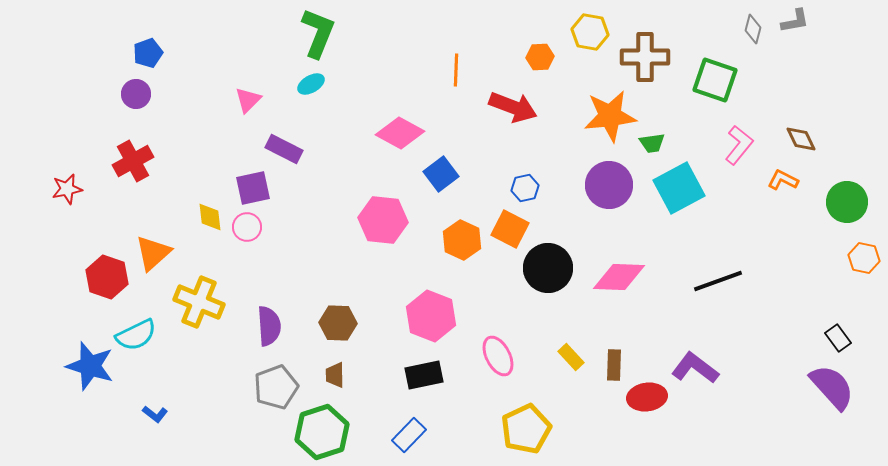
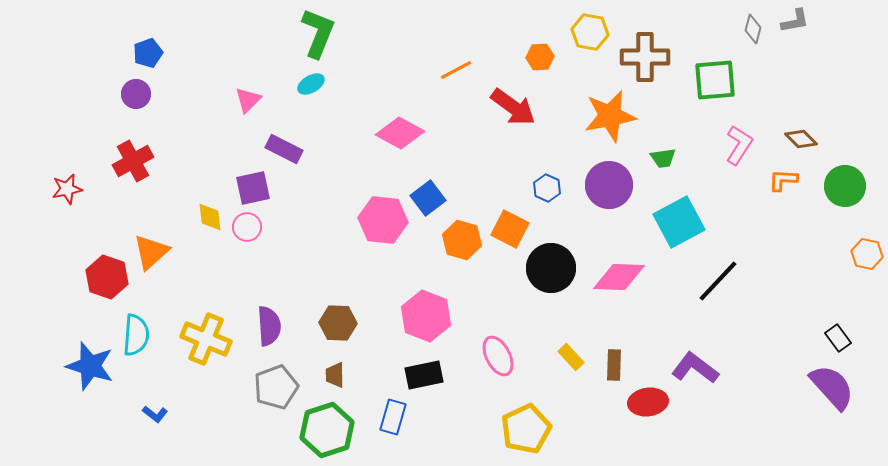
orange line at (456, 70): rotated 60 degrees clockwise
green square at (715, 80): rotated 24 degrees counterclockwise
red arrow at (513, 107): rotated 15 degrees clockwise
orange star at (610, 116): rotated 4 degrees counterclockwise
brown diamond at (801, 139): rotated 20 degrees counterclockwise
green trapezoid at (652, 143): moved 11 px right, 15 px down
pink L-shape at (739, 145): rotated 6 degrees counterclockwise
blue square at (441, 174): moved 13 px left, 24 px down
orange L-shape at (783, 180): rotated 24 degrees counterclockwise
blue hexagon at (525, 188): moved 22 px right; rotated 24 degrees counterclockwise
cyan square at (679, 188): moved 34 px down
green circle at (847, 202): moved 2 px left, 16 px up
orange hexagon at (462, 240): rotated 9 degrees counterclockwise
orange triangle at (153, 253): moved 2 px left, 1 px up
orange hexagon at (864, 258): moved 3 px right, 4 px up
black circle at (548, 268): moved 3 px right
black line at (718, 281): rotated 27 degrees counterclockwise
yellow cross at (199, 302): moved 7 px right, 37 px down
pink hexagon at (431, 316): moved 5 px left
cyan semicircle at (136, 335): rotated 60 degrees counterclockwise
red ellipse at (647, 397): moved 1 px right, 5 px down
green hexagon at (322, 432): moved 5 px right, 2 px up
blue rectangle at (409, 435): moved 16 px left, 18 px up; rotated 28 degrees counterclockwise
